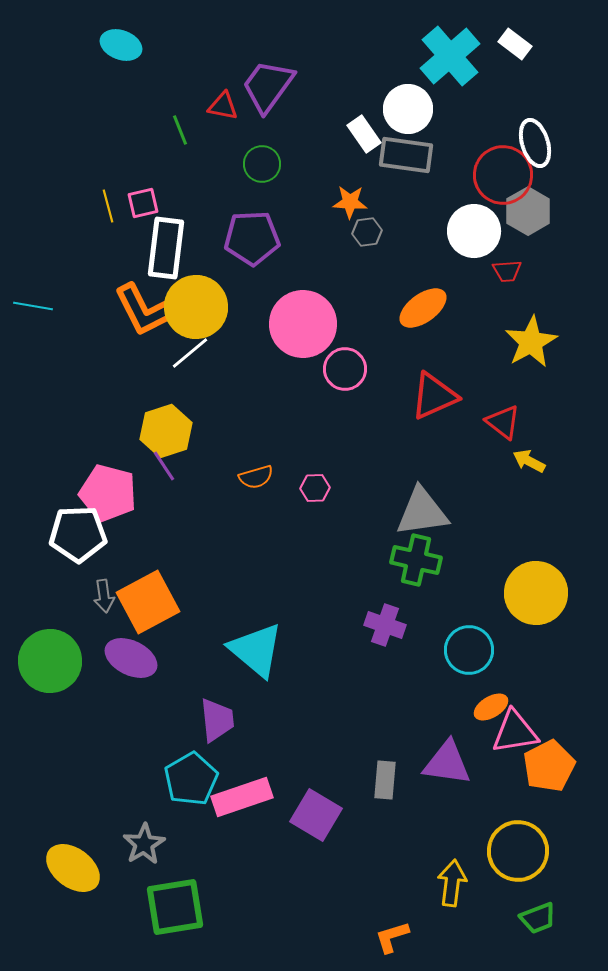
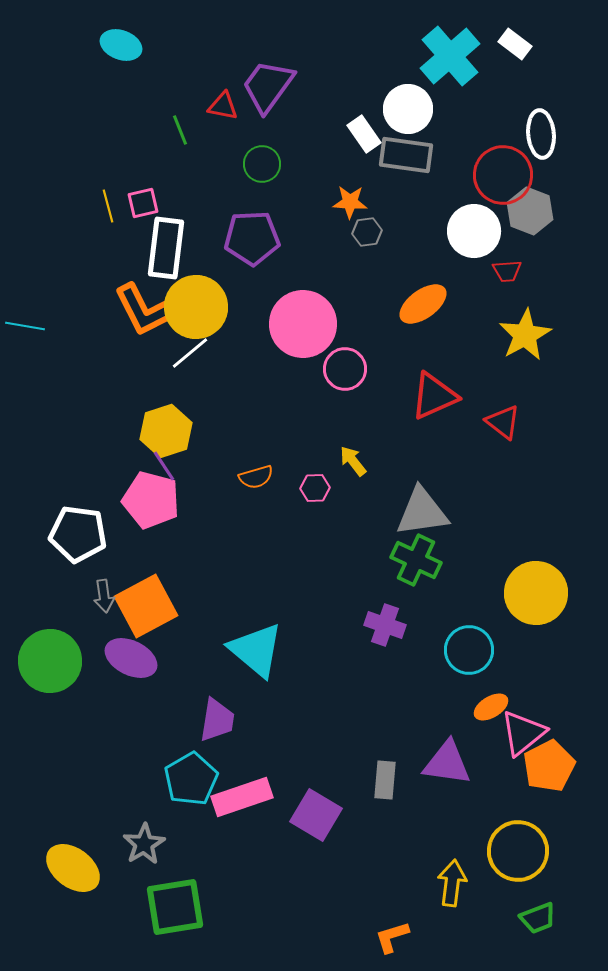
white ellipse at (535, 143): moved 6 px right, 9 px up; rotated 12 degrees clockwise
gray hexagon at (528, 211): moved 2 px right; rotated 9 degrees counterclockwise
cyan line at (33, 306): moved 8 px left, 20 px down
orange ellipse at (423, 308): moved 4 px up
yellow star at (531, 342): moved 6 px left, 7 px up
yellow arrow at (529, 461): moved 176 px left; rotated 24 degrees clockwise
pink pentagon at (108, 493): moved 43 px right, 7 px down
white pentagon at (78, 534): rotated 10 degrees clockwise
green cross at (416, 560): rotated 12 degrees clockwise
orange square at (148, 602): moved 2 px left, 4 px down
purple trapezoid at (217, 720): rotated 15 degrees clockwise
pink triangle at (515, 732): moved 8 px right, 1 px down; rotated 30 degrees counterclockwise
